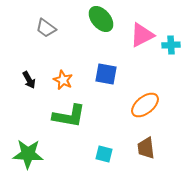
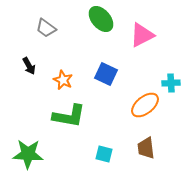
cyan cross: moved 38 px down
blue square: rotated 15 degrees clockwise
black arrow: moved 14 px up
